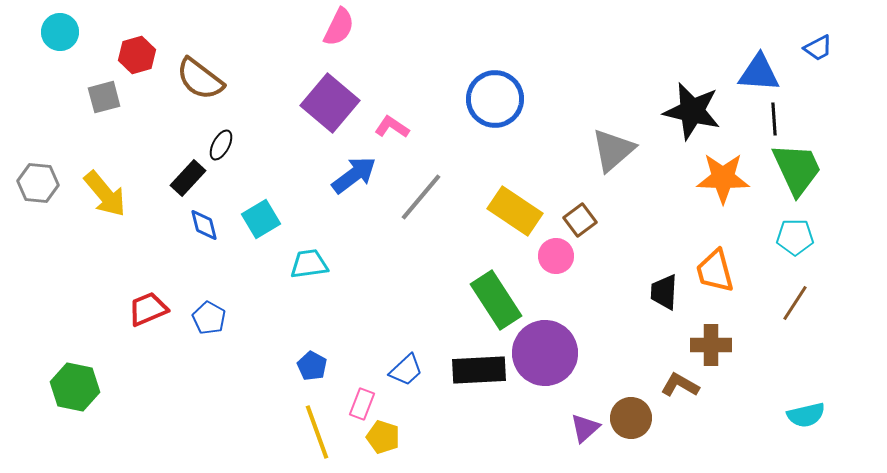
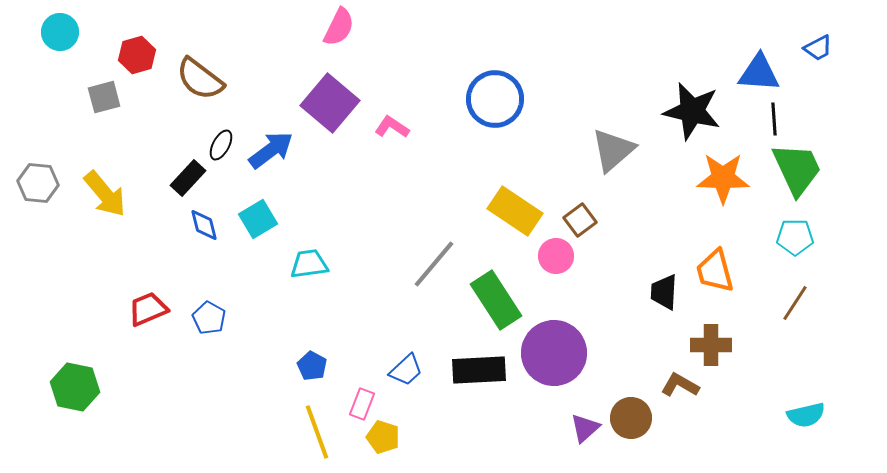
blue arrow at (354, 175): moved 83 px left, 25 px up
gray line at (421, 197): moved 13 px right, 67 px down
cyan square at (261, 219): moved 3 px left
purple circle at (545, 353): moved 9 px right
